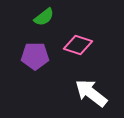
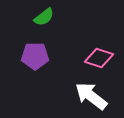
pink diamond: moved 21 px right, 13 px down
white arrow: moved 3 px down
